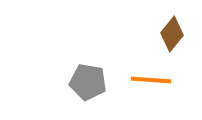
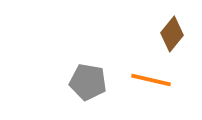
orange line: rotated 9 degrees clockwise
